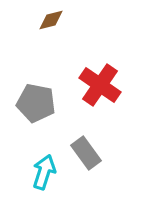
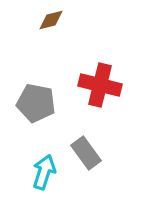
red cross: rotated 21 degrees counterclockwise
